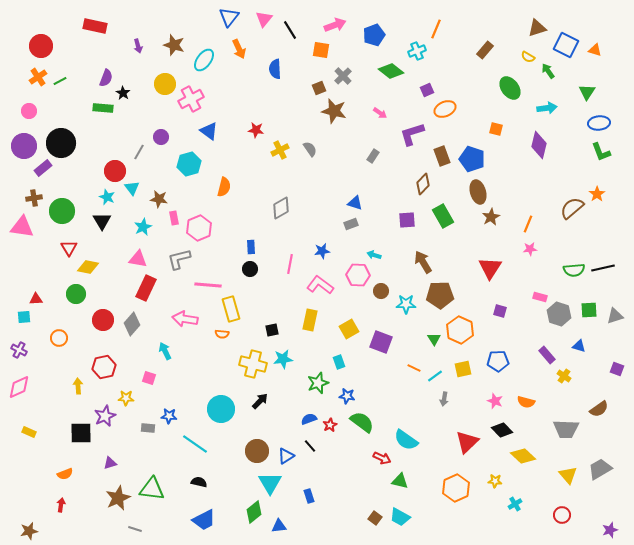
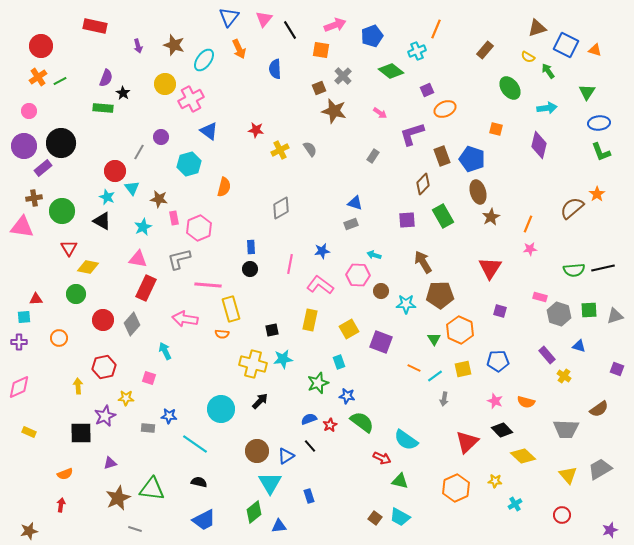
blue pentagon at (374, 35): moved 2 px left, 1 px down
black triangle at (102, 221): rotated 30 degrees counterclockwise
purple cross at (19, 350): moved 8 px up; rotated 28 degrees counterclockwise
